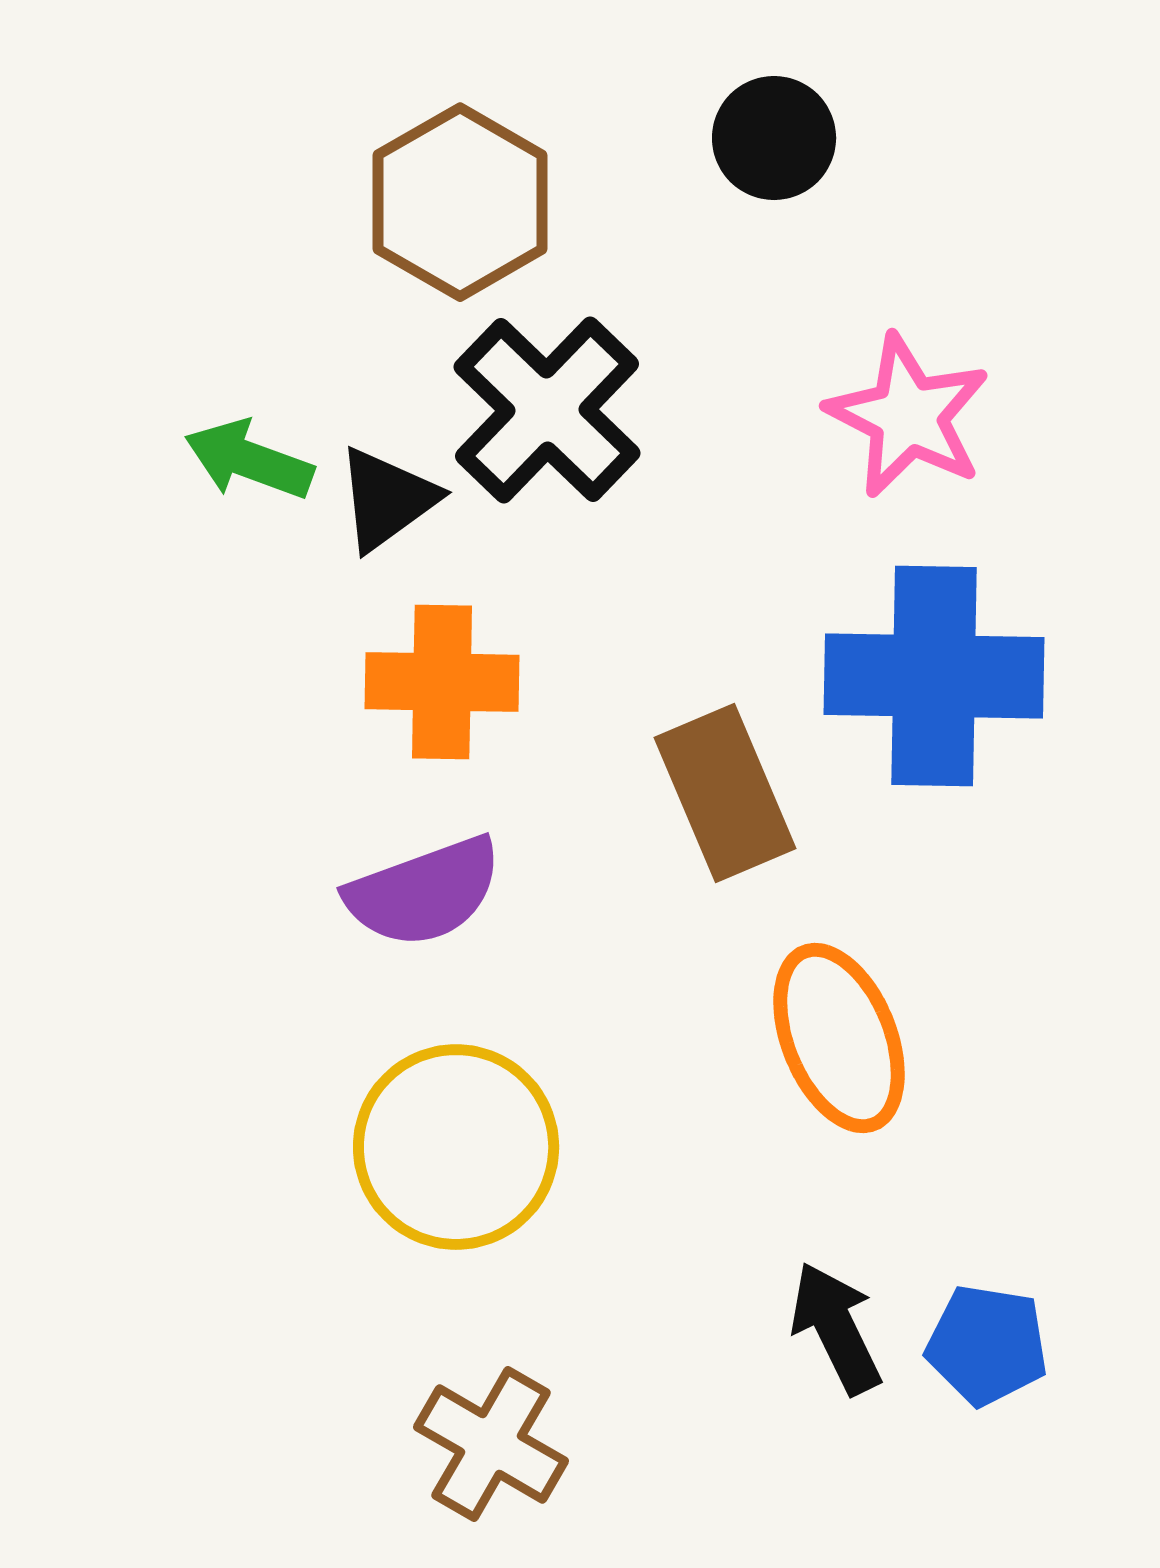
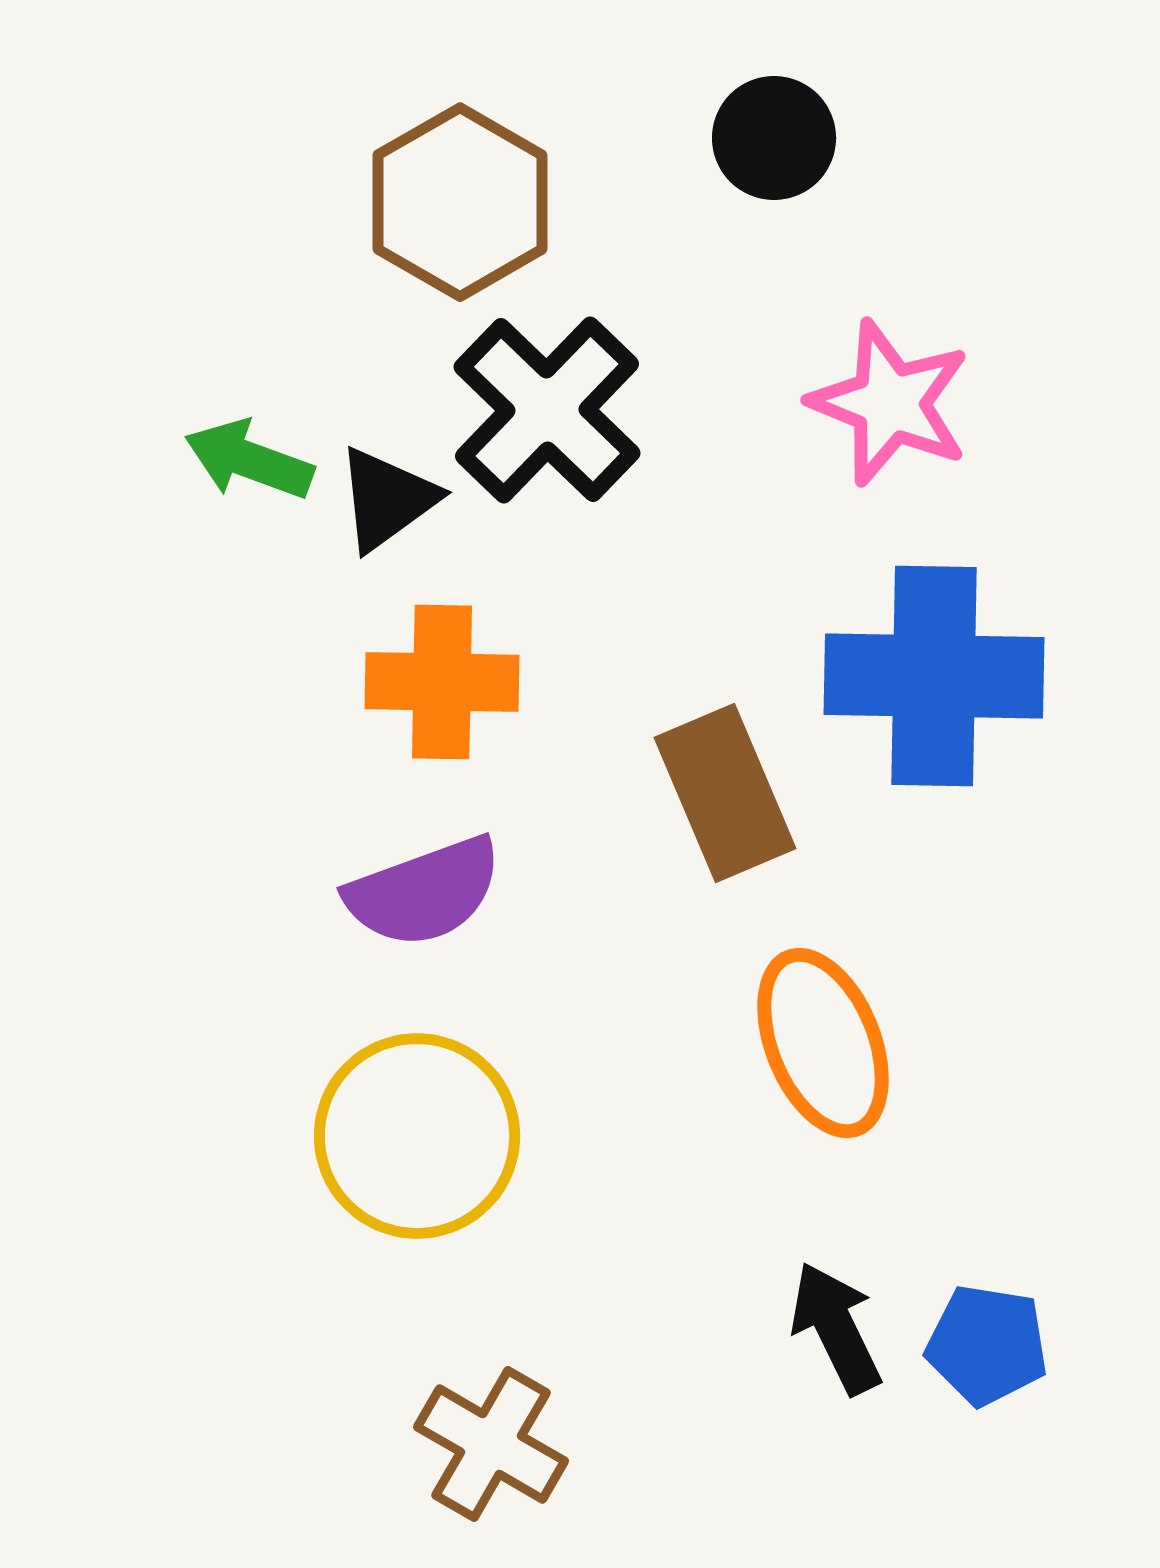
pink star: moved 18 px left, 13 px up; rotated 5 degrees counterclockwise
orange ellipse: moved 16 px left, 5 px down
yellow circle: moved 39 px left, 11 px up
